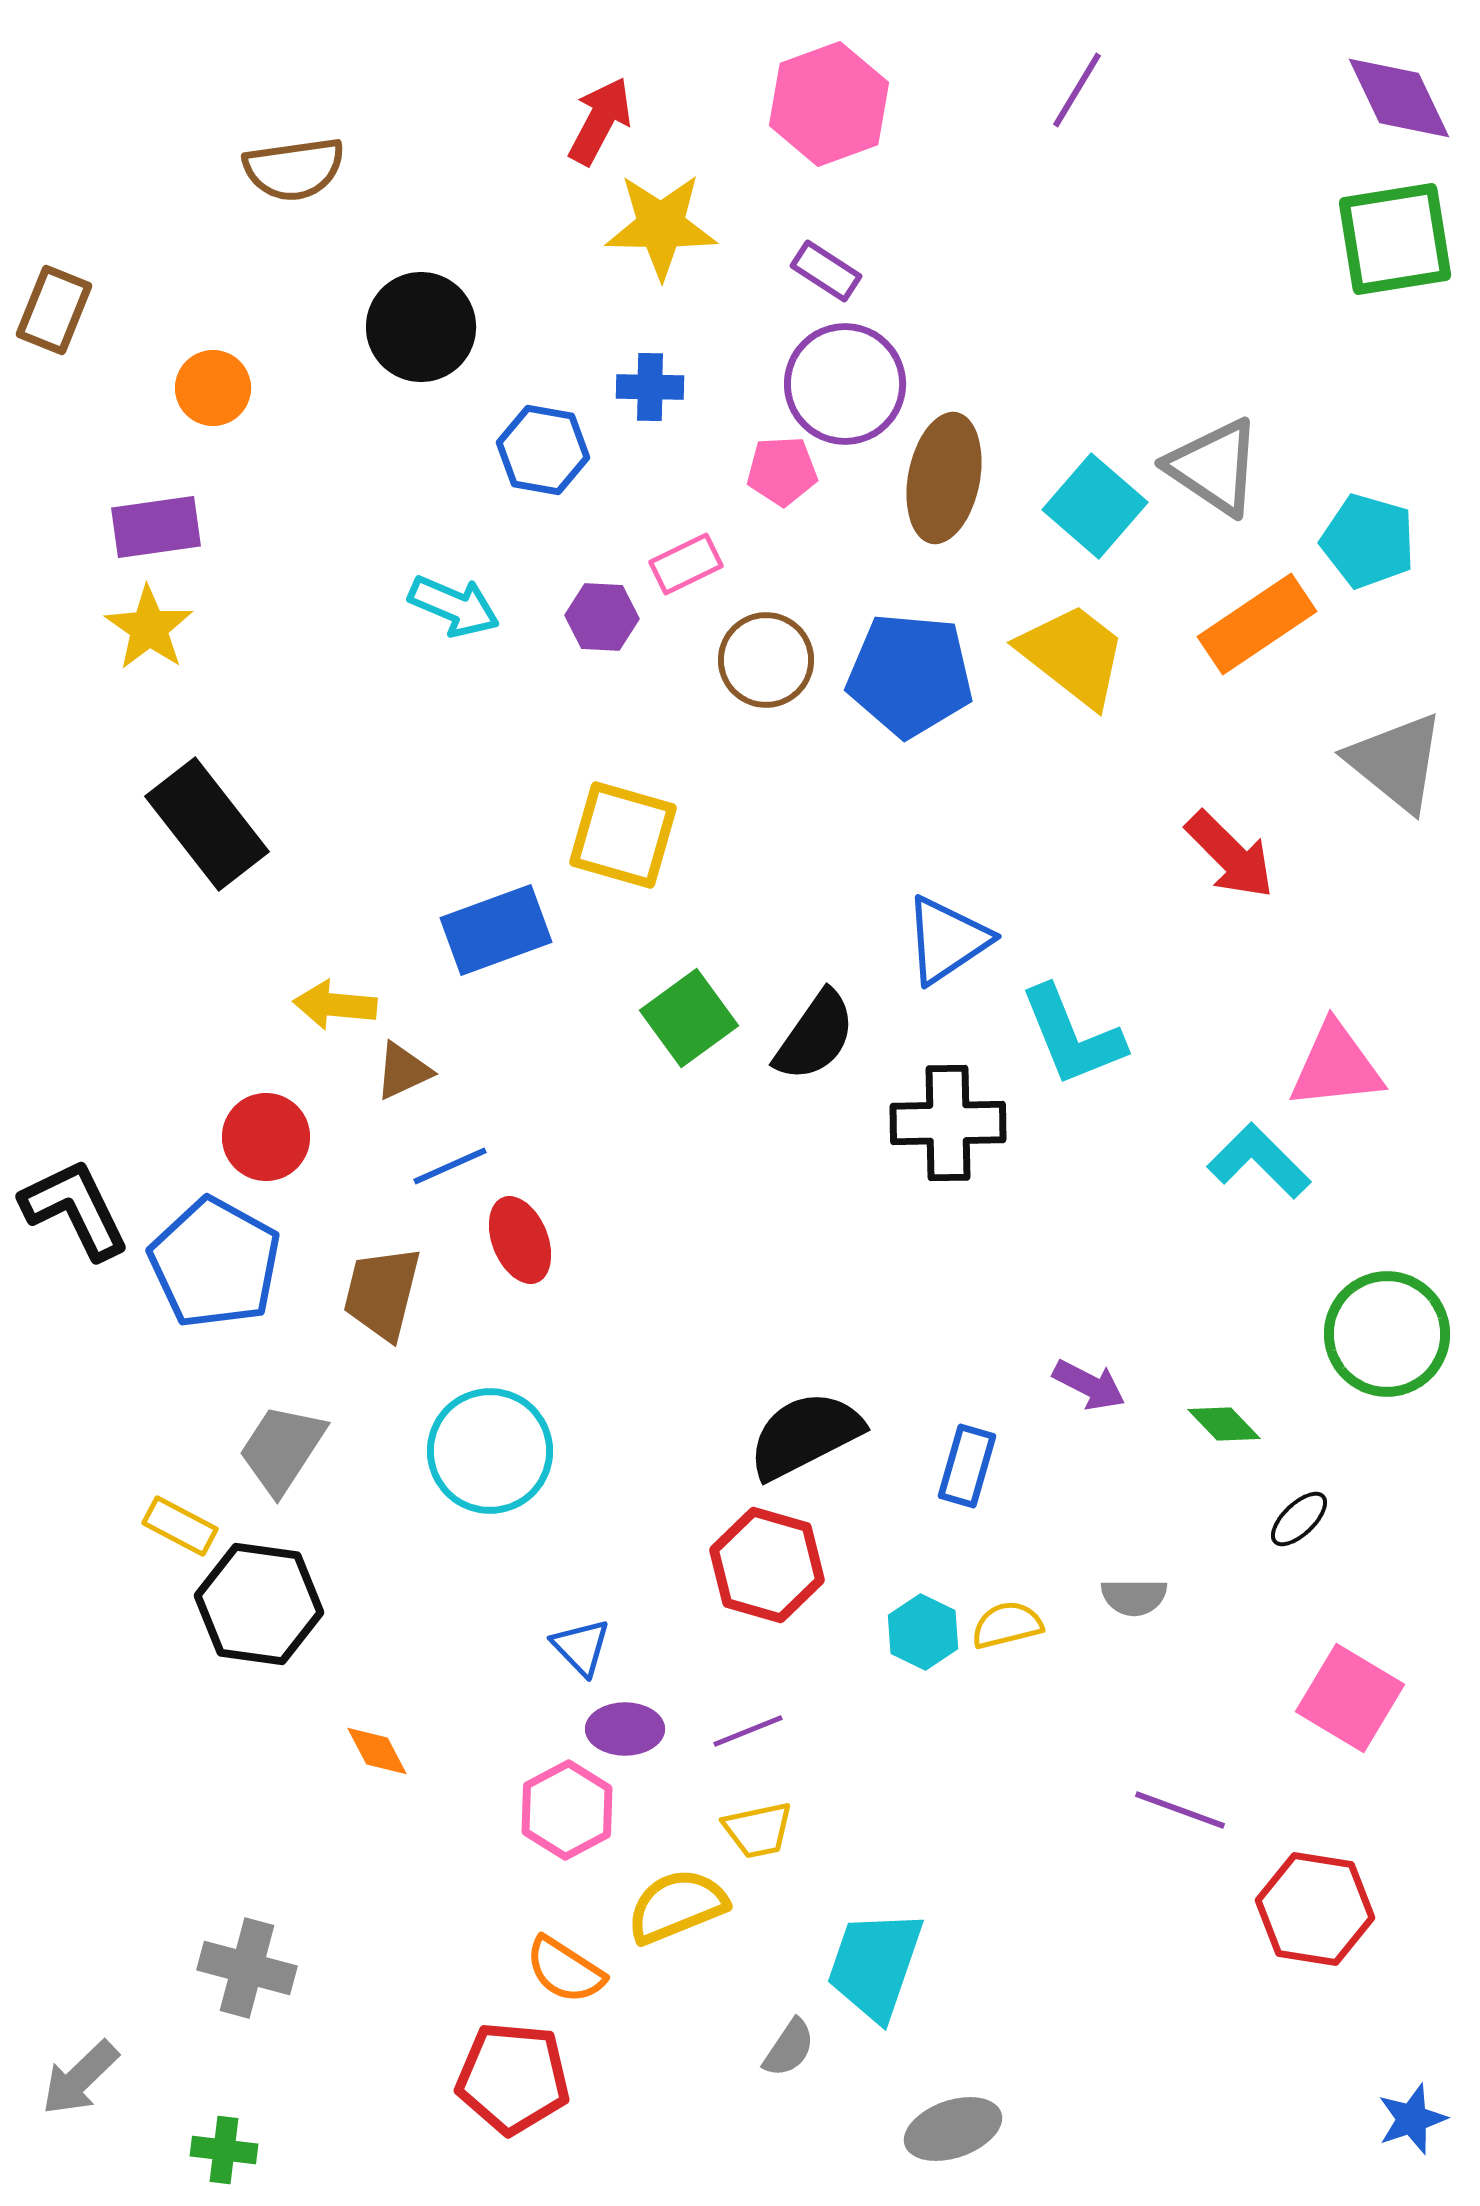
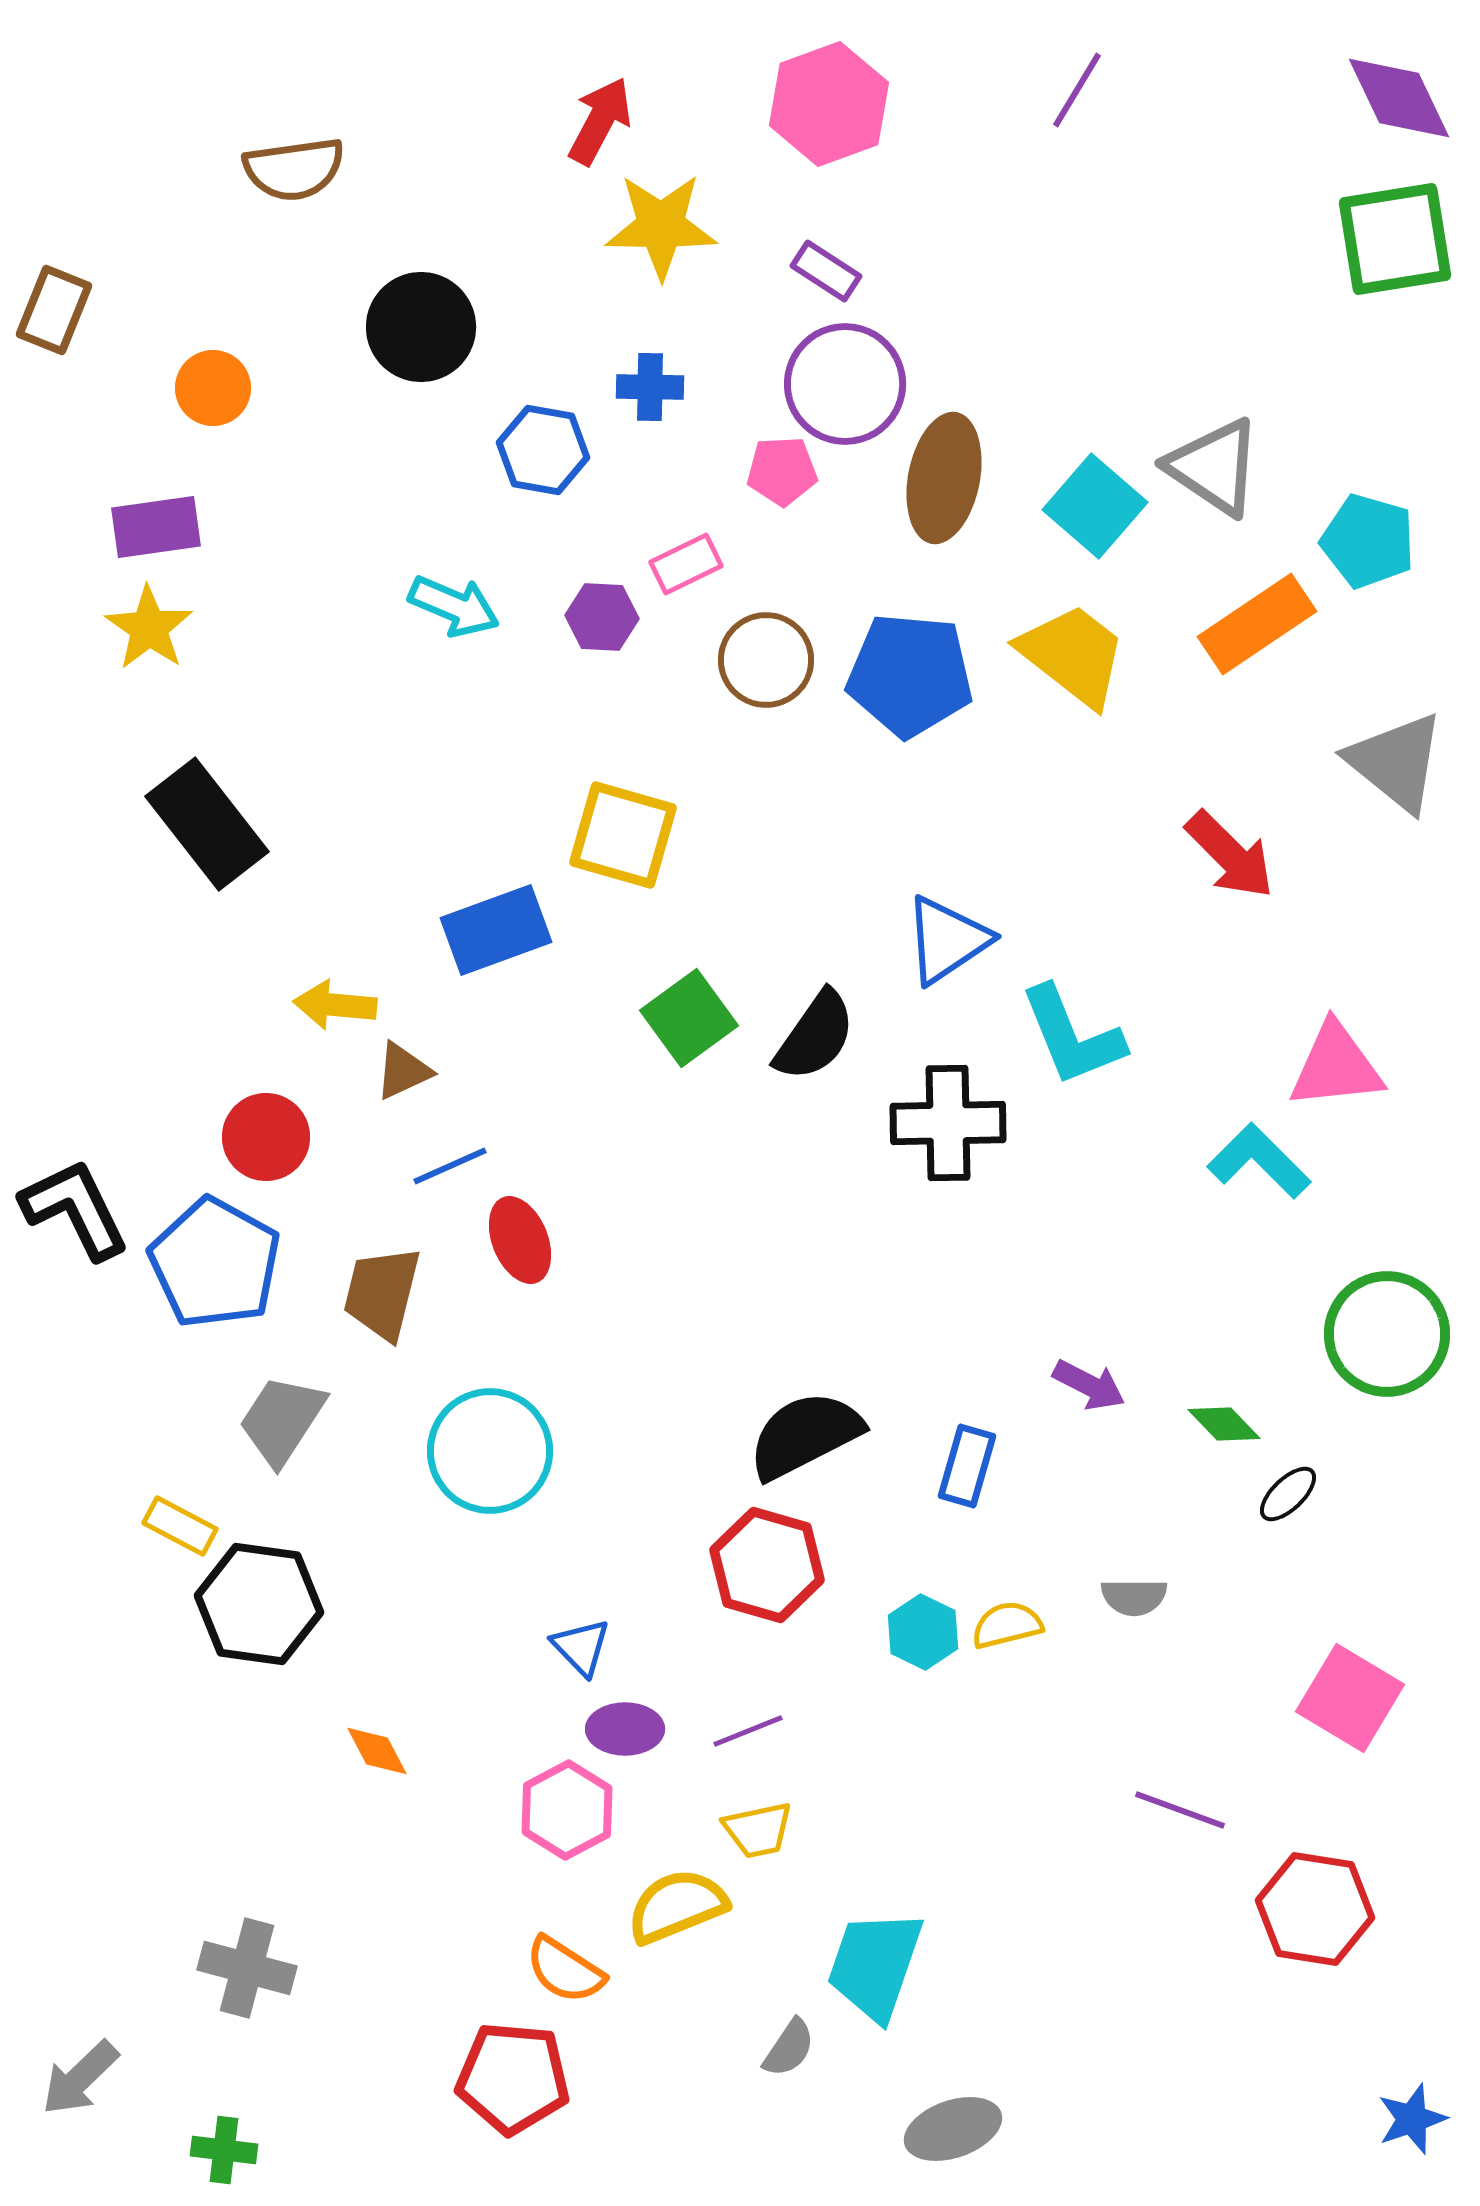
gray trapezoid at (282, 1449): moved 29 px up
black ellipse at (1299, 1519): moved 11 px left, 25 px up
